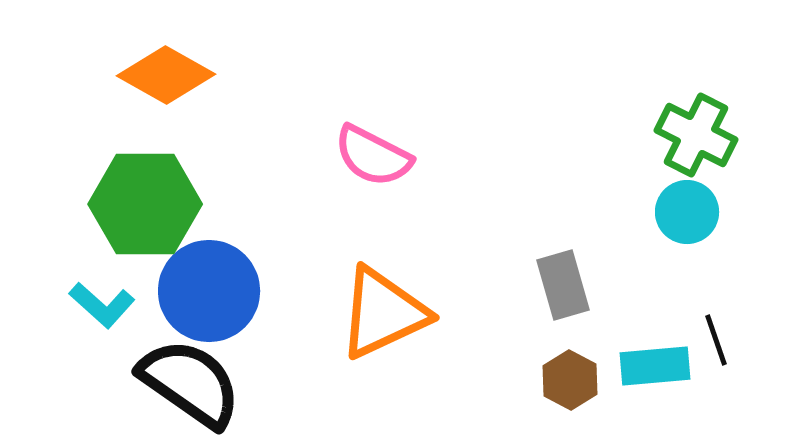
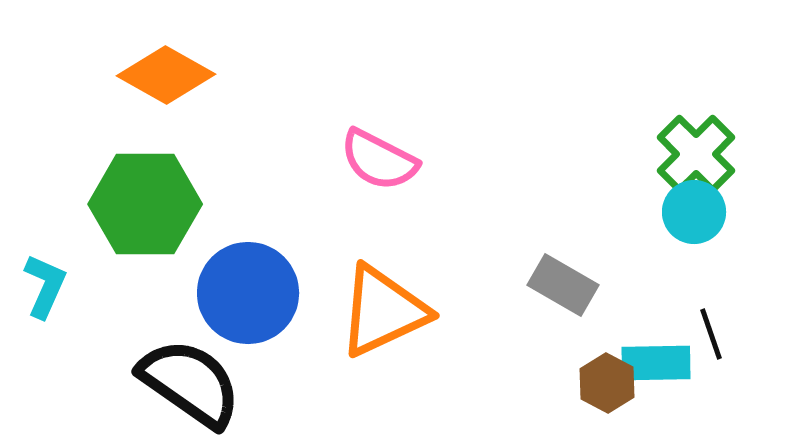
green cross: moved 19 px down; rotated 18 degrees clockwise
pink semicircle: moved 6 px right, 4 px down
cyan circle: moved 7 px right
gray rectangle: rotated 44 degrees counterclockwise
blue circle: moved 39 px right, 2 px down
cyan L-shape: moved 57 px left, 19 px up; rotated 108 degrees counterclockwise
orange triangle: moved 2 px up
black line: moved 5 px left, 6 px up
cyan rectangle: moved 1 px right, 3 px up; rotated 4 degrees clockwise
brown hexagon: moved 37 px right, 3 px down
